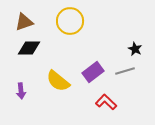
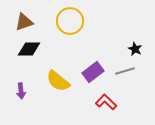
black diamond: moved 1 px down
